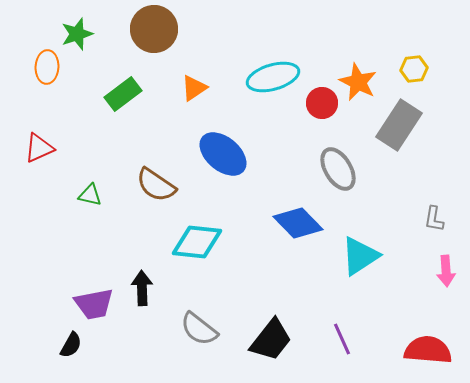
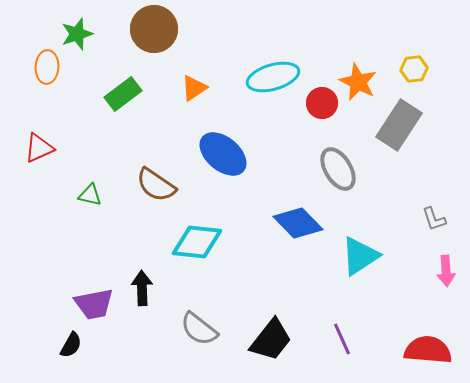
gray L-shape: rotated 28 degrees counterclockwise
